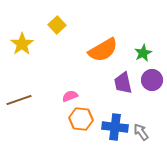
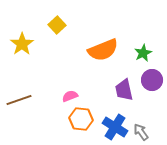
orange semicircle: rotated 8 degrees clockwise
purple trapezoid: moved 1 px right, 7 px down
blue cross: rotated 25 degrees clockwise
